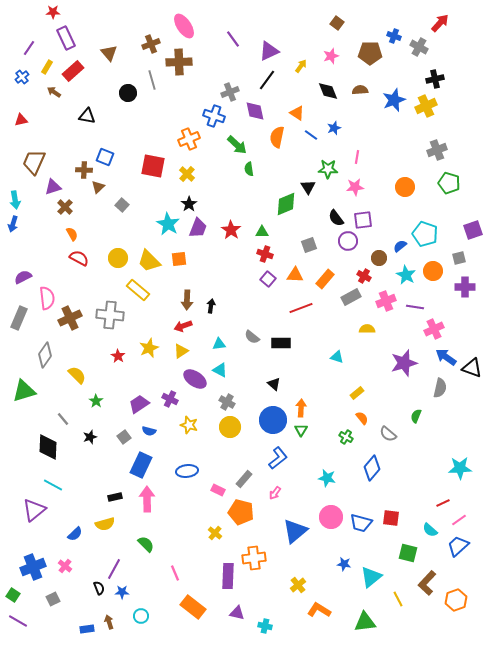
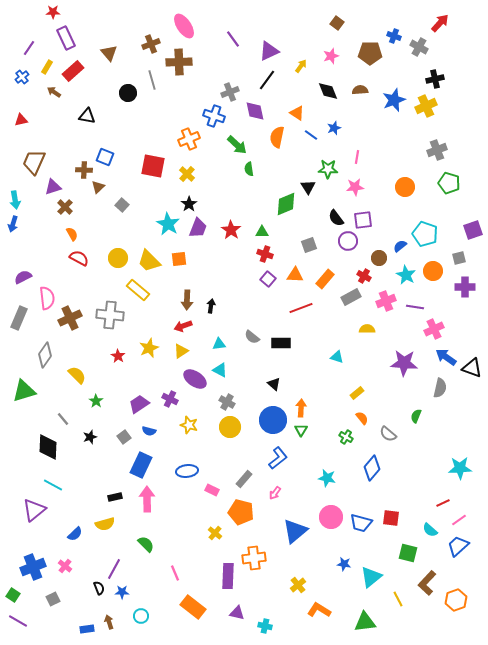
purple star at (404, 363): rotated 20 degrees clockwise
pink rectangle at (218, 490): moved 6 px left
